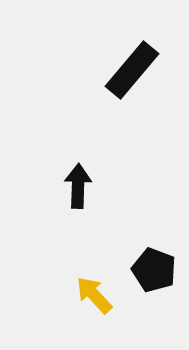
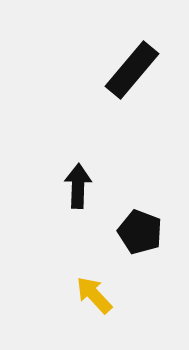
black pentagon: moved 14 px left, 38 px up
